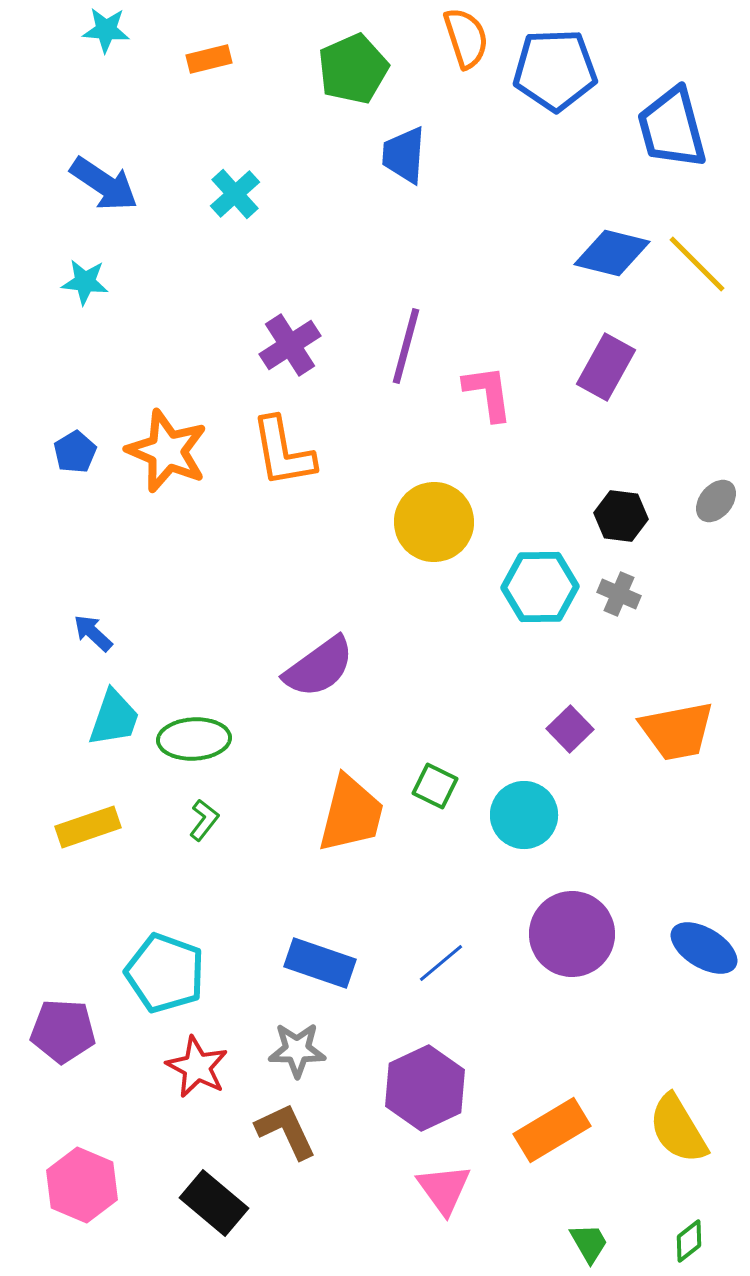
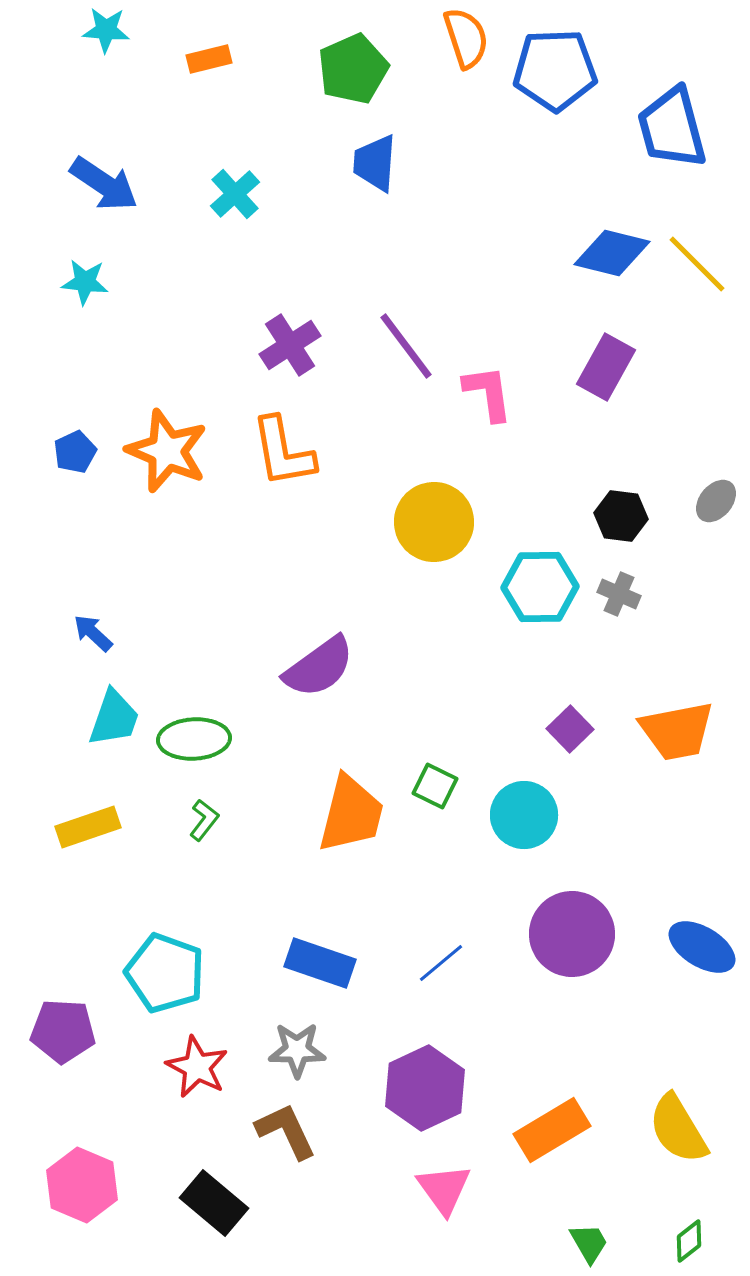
blue trapezoid at (404, 155): moved 29 px left, 8 px down
purple line at (406, 346): rotated 52 degrees counterclockwise
blue pentagon at (75, 452): rotated 6 degrees clockwise
blue ellipse at (704, 948): moved 2 px left, 1 px up
